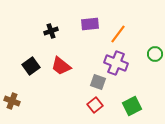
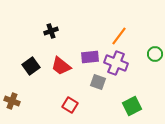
purple rectangle: moved 33 px down
orange line: moved 1 px right, 2 px down
red square: moved 25 px left; rotated 21 degrees counterclockwise
